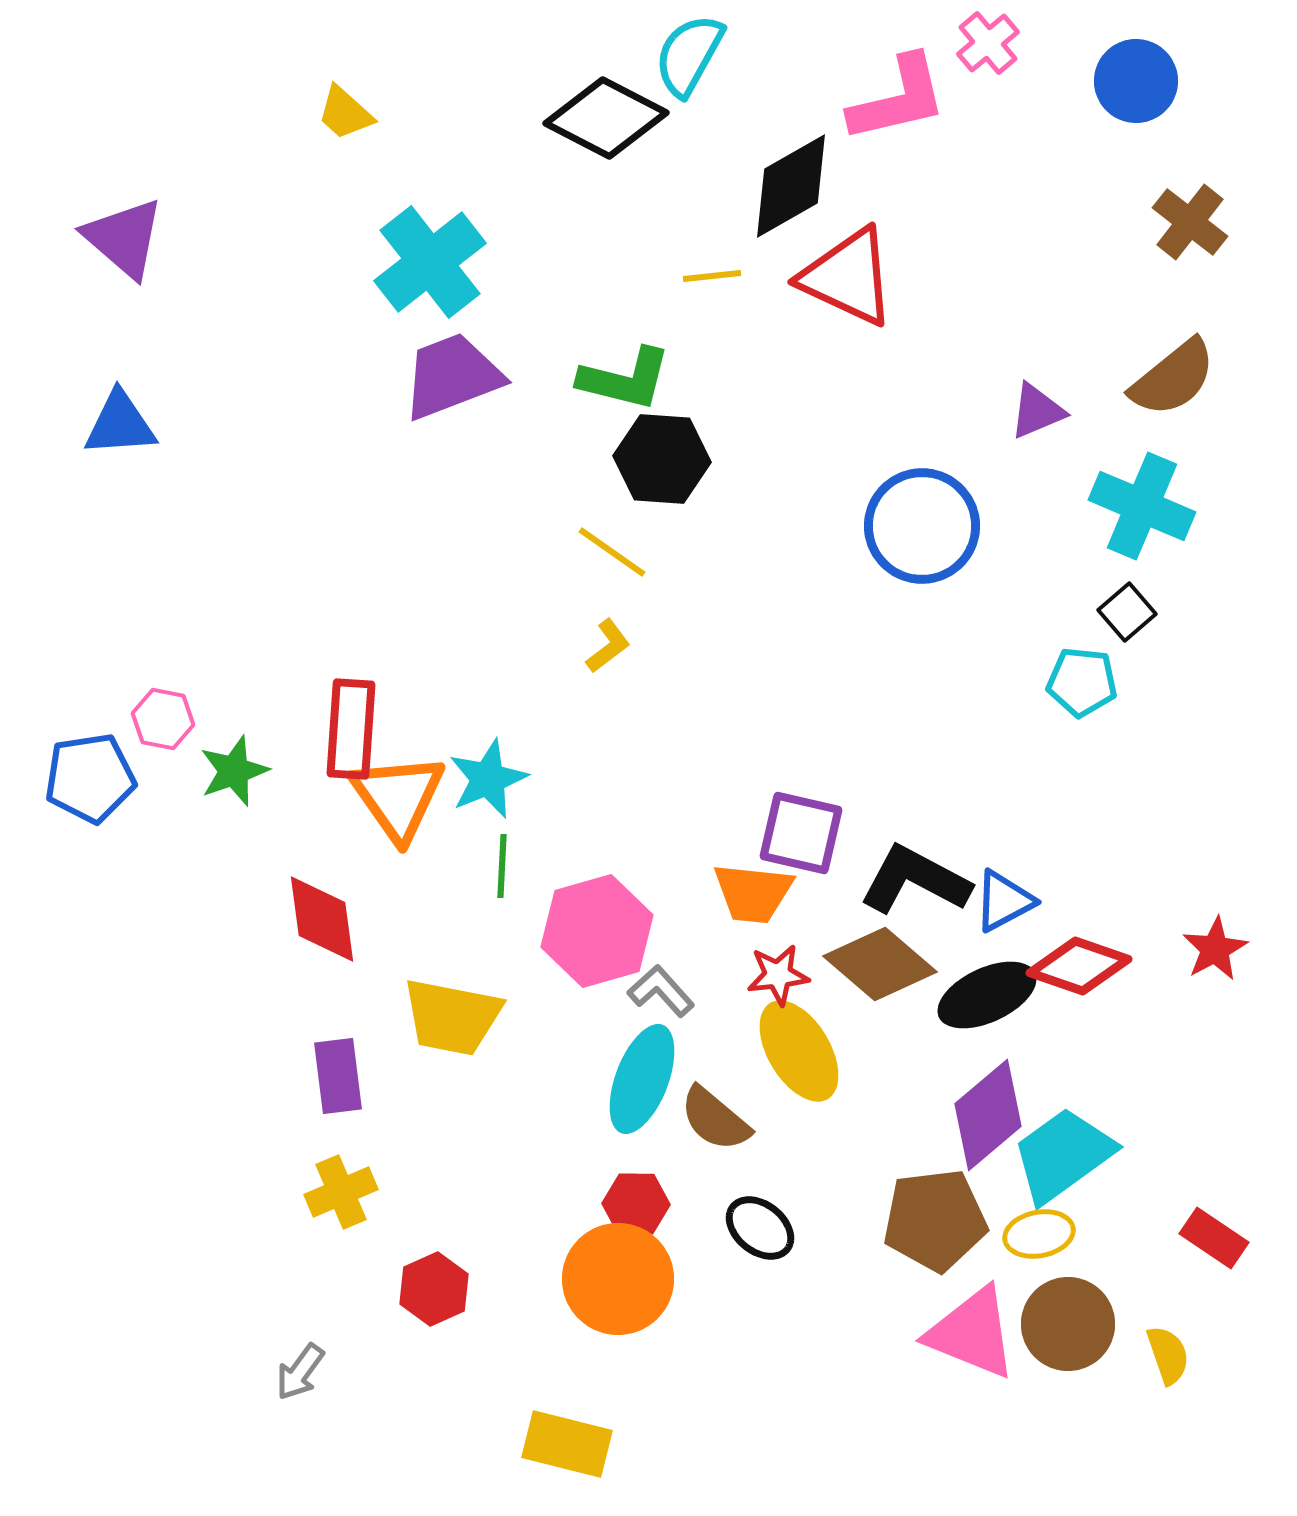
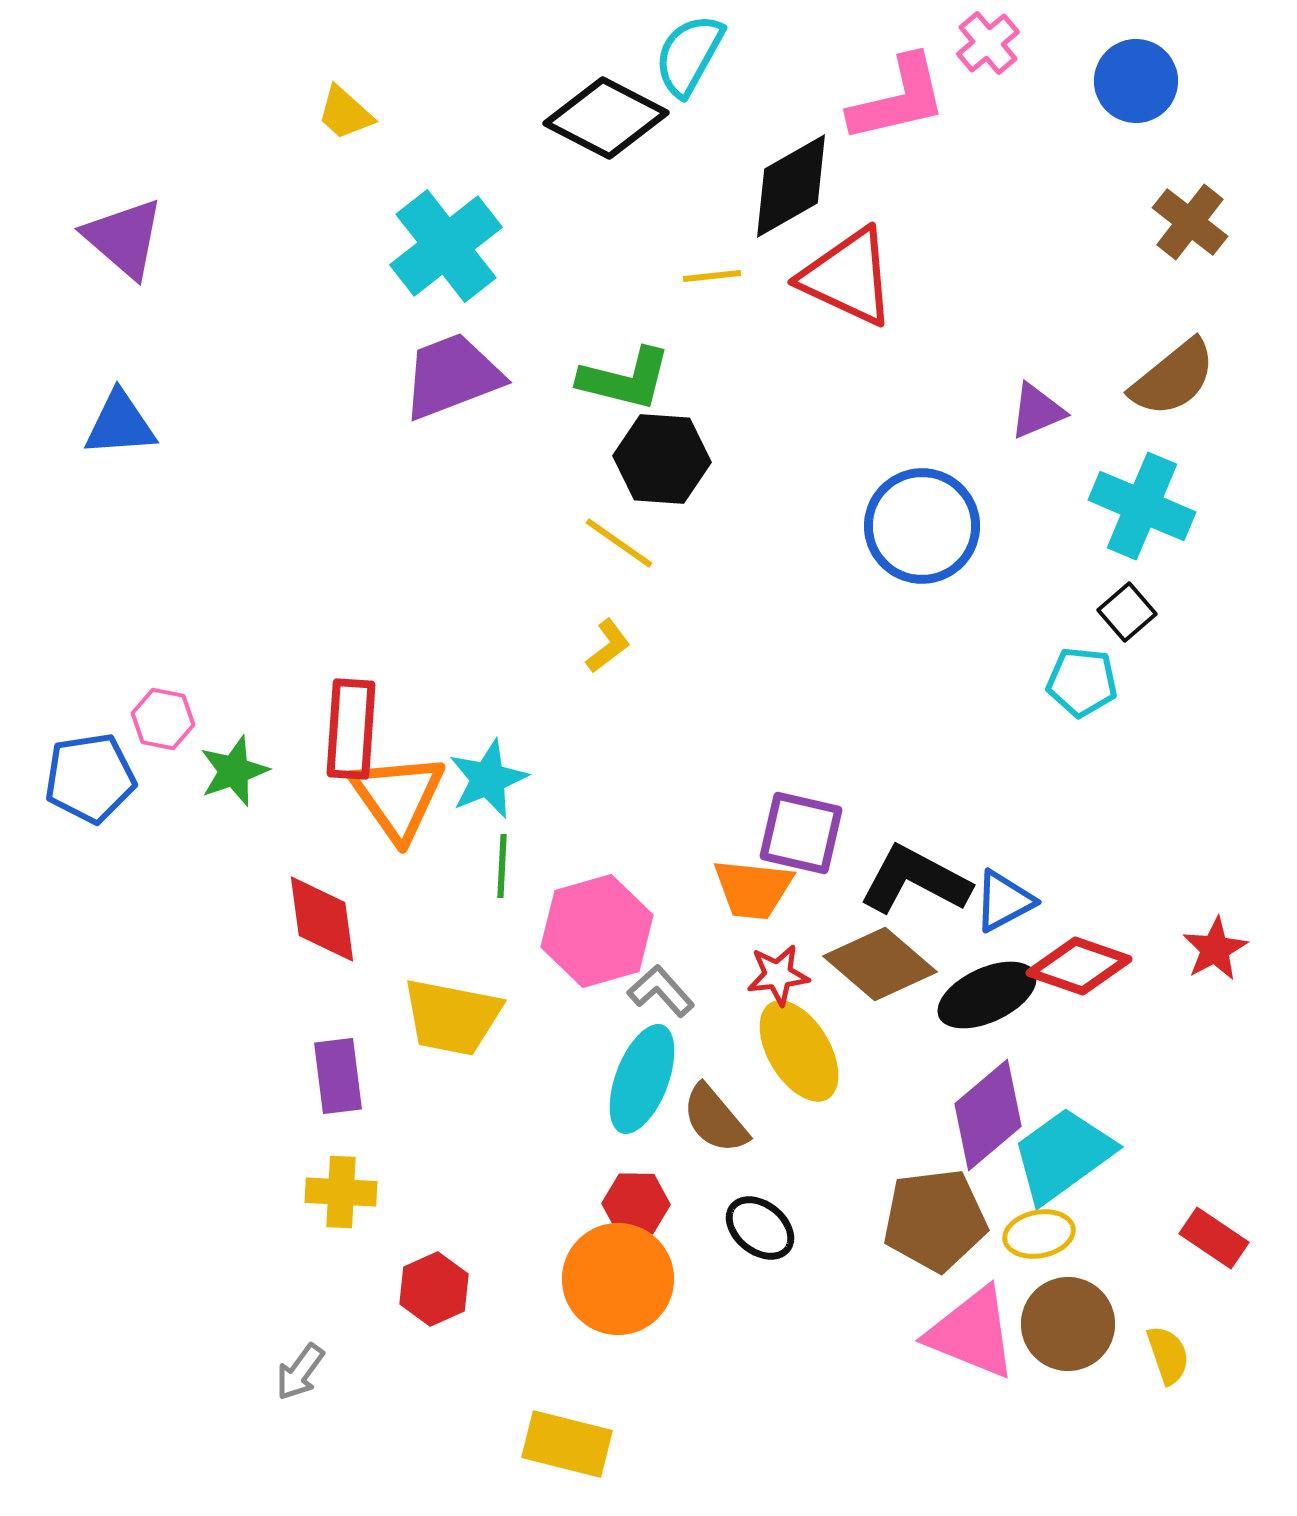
cyan cross at (430, 262): moved 16 px right, 16 px up
yellow line at (612, 552): moved 7 px right, 9 px up
orange trapezoid at (753, 893): moved 4 px up
brown semicircle at (715, 1119): rotated 10 degrees clockwise
yellow cross at (341, 1192): rotated 26 degrees clockwise
